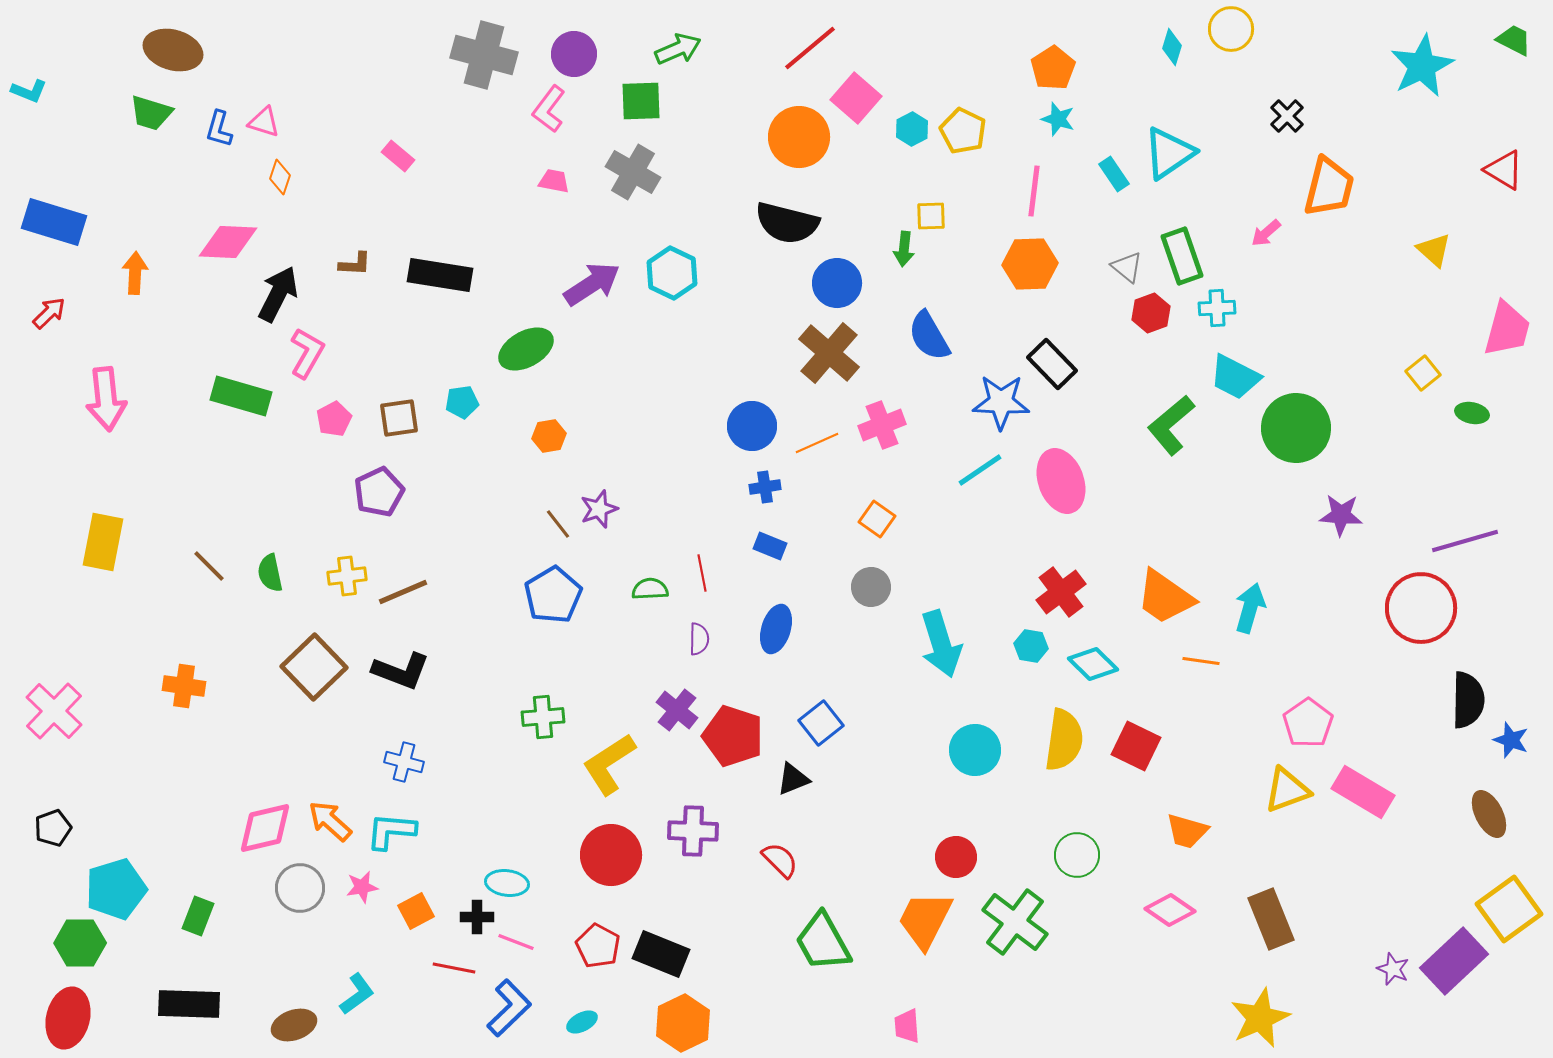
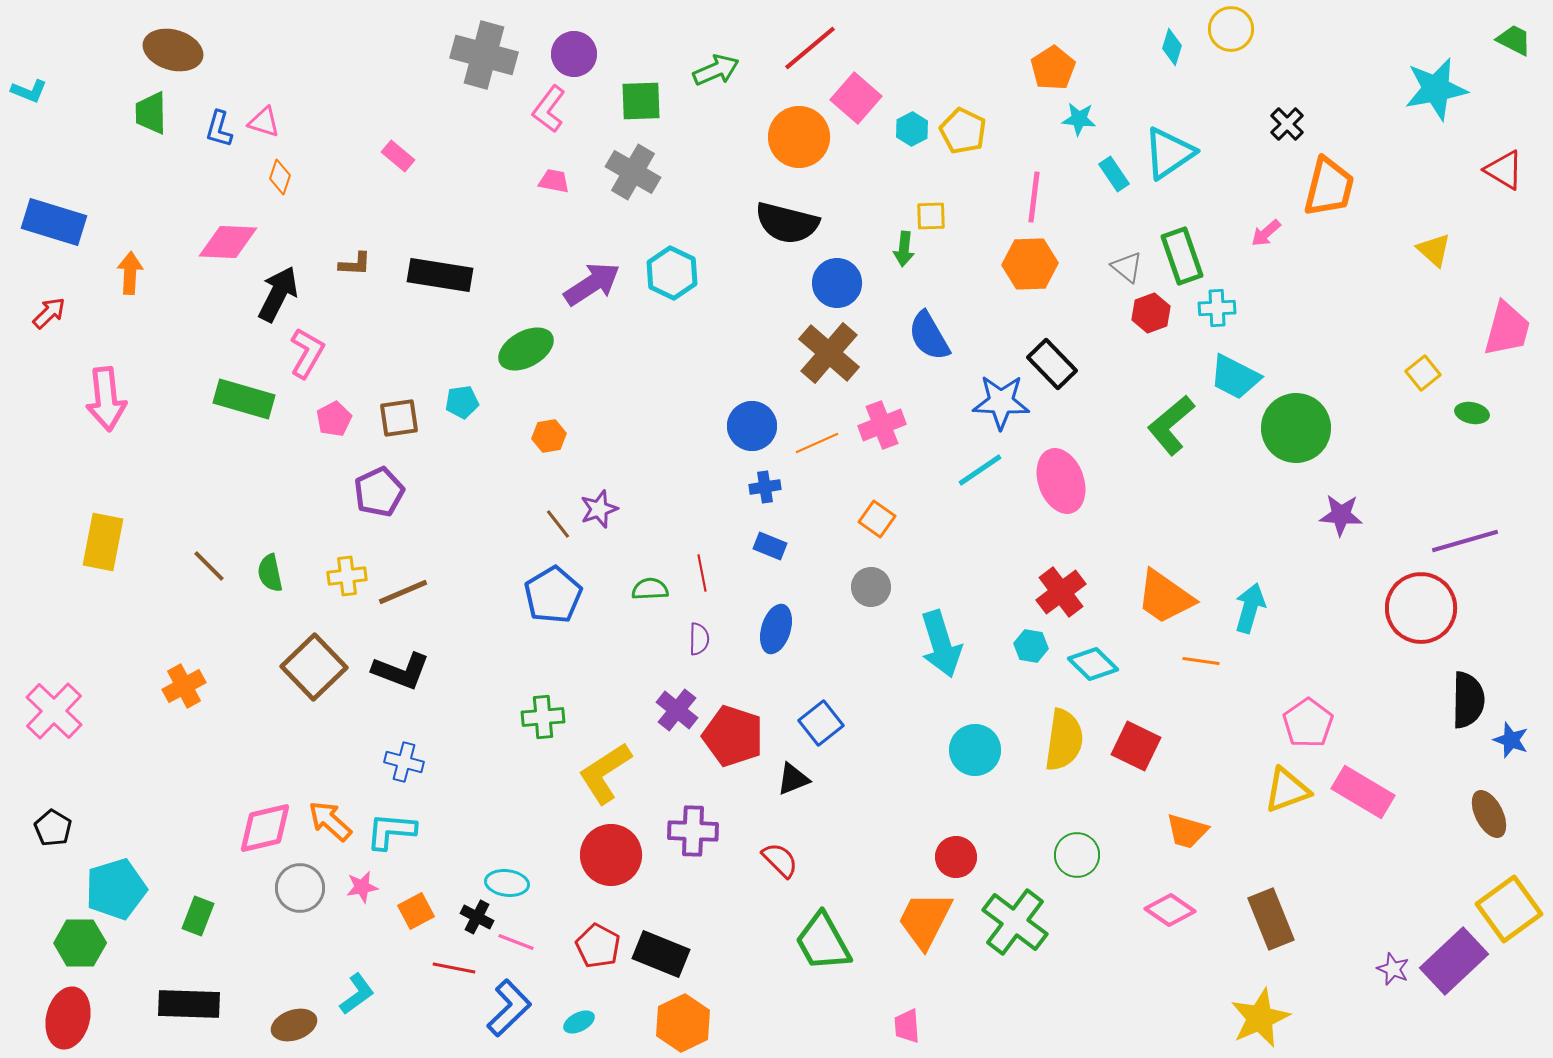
green arrow at (678, 49): moved 38 px right, 21 px down
cyan star at (1422, 66): moved 14 px right, 23 px down; rotated 16 degrees clockwise
green trapezoid at (151, 113): rotated 72 degrees clockwise
black cross at (1287, 116): moved 8 px down
cyan star at (1058, 119): moved 21 px right; rotated 12 degrees counterclockwise
pink line at (1034, 191): moved 6 px down
orange arrow at (135, 273): moved 5 px left
green rectangle at (241, 396): moved 3 px right, 3 px down
orange cross at (184, 686): rotated 36 degrees counterclockwise
yellow L-shape at (609, 764): moved 4 px left, 9 px down
black pentagon at (53, 828): rotated 21 degrees counterclockwise
black cross at (477, 917): rotated 28 degrees clockwise
cyan ellipse at (582, 1022): moved 3 px left
